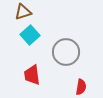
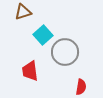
cyan square: moved 13 px right
gray circle: moved 1 px left
red trapezoid: moved 2 px left, 4 px up
